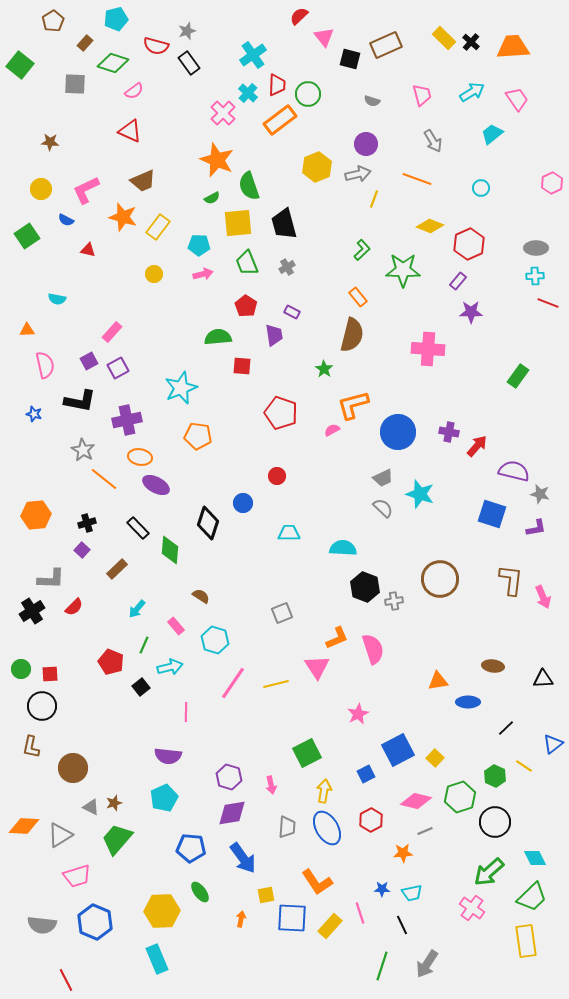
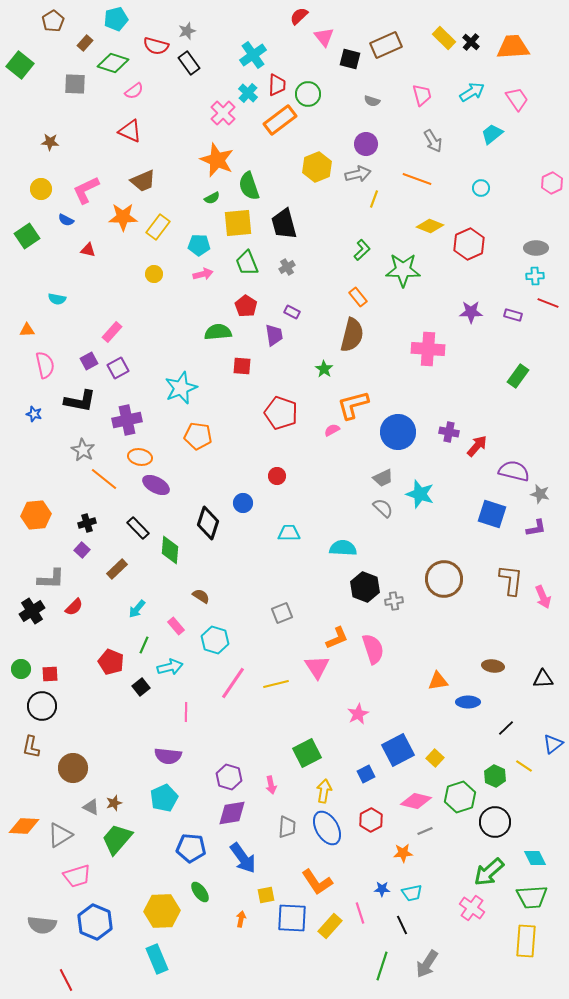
orange star at (123, 217): rotated 16 degrees counterclockwise
purple rectangle at (458, 281): moved 55 px right, 34 px down; rotated 66 degrees clockwise
green semicircle at (218, 337): moved 5 px up
brown circle at (440, 579): moved 4 px right
green trapezoid at (532, 897): rotated 40 degrees clockwise
yellow rectangle at (526, 941): rotated 12 degrees clockwise
